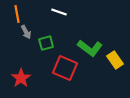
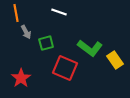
orange line: moved 1 px left, 1 px up
